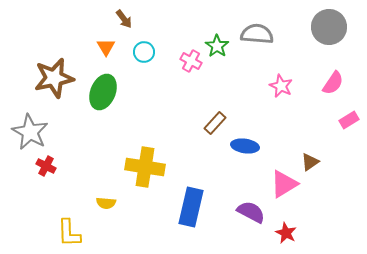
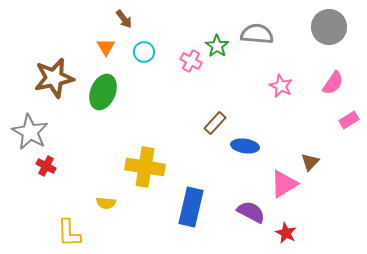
brown triangle: rotated 12 degrees counterclockwise
